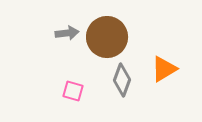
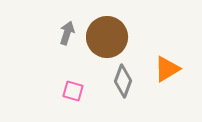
gray arrow: rotated 65 degrees counterclockwise
orange triangle: moved 3 px right
gray diamond: moved 1 px right, 1 px down
